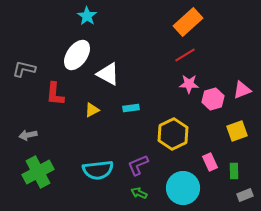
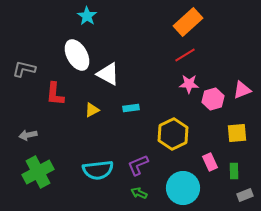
white ellipse: rotated 64 degrees counterclockwise
yellow square: moved 2 px down; rotated 15 degrees clockwise
